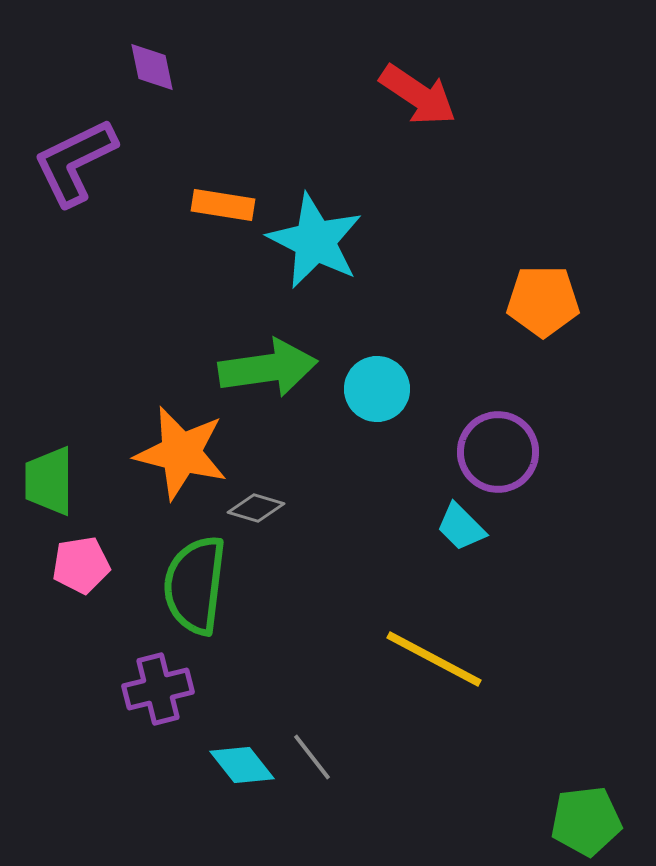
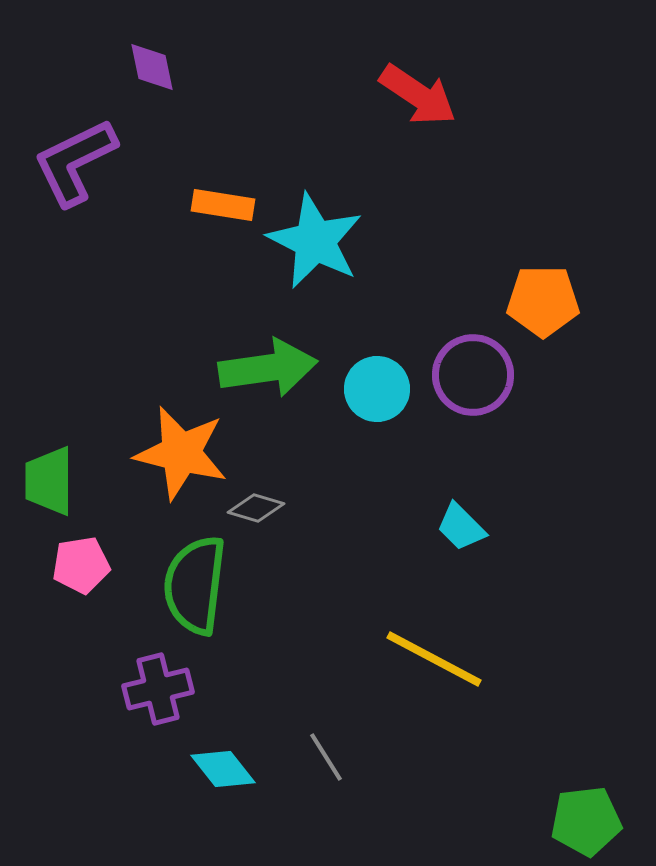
purple circle: moved 25 px left, 77 px up
gray line: moved 14 px right; rotated 6 degrees clockwise
cyan diamond: moved 19 px left, 4 px down
